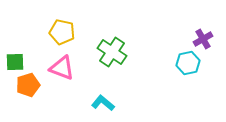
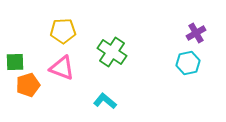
yellow pentagon: moved 1 px right, 1 px up; rotated 15 degrees counterclockwise
purple cross: moved 7 px left, 6 px up
cyan L-shape: moved 2 px right, 2 px up
